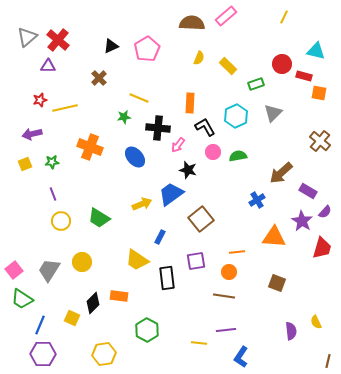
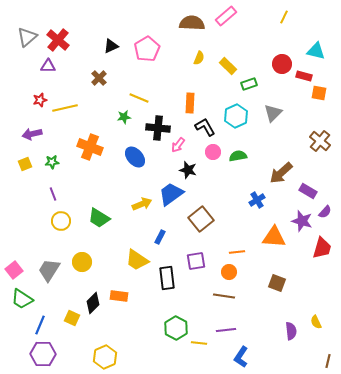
green rectangle at (256, 84): moved 7 px left
purple star at (302, 221): rotated 15 degrees counterclockwise
green hexagon at (147, 330): moved 29 px right, 2 px up
yellow hexagon at (104, 354): moved 1 px right, 3 px down; rotated 15 degrees counterclockwise
